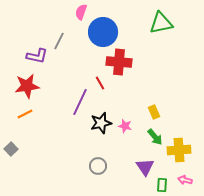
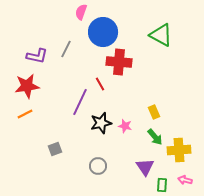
green triangle: moved 12 px down; rotated 40 degrees clockwise
gray line: moved 7 px right, 8 px down
red line: moved 1 px down
gray square: moved 44 px right; rotated 24 degrees clockwise
